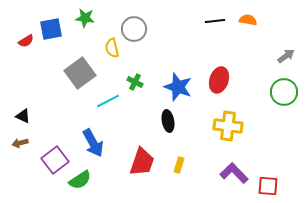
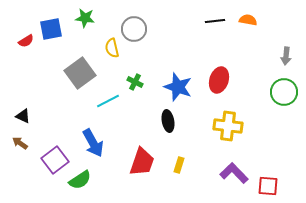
gray arrow: rotated 132 degrees clockwise
brown arrow: rotated 49 degrees clockwise
